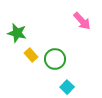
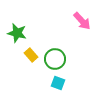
cyan square: moved 9 px left, 4 px up; rotated 24 degrees counterclockwise
